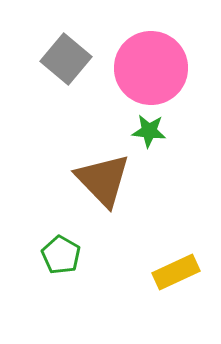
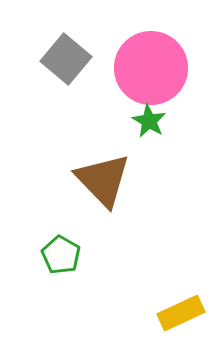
green star: moved 10 px up; rotated 24 degrees clockwise
yellow rectangle: moved 5 px right, 41 px down
